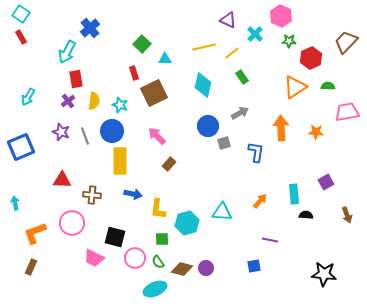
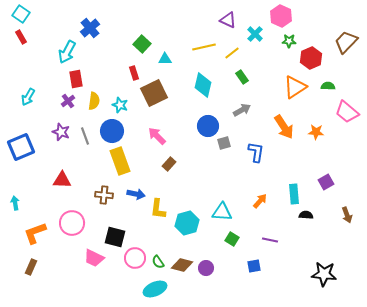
pink trapezoid at (347, 112): rotated 130 degrees counterclockwise
gray arrow at (240, 113): moved 2 px right, 3 px up
orange arrow at (281, 128): moved 3 px right, 1 px up; rotated 150 degrees clockwise
yellow rectangle at (120, 161): rotated 20 degrees counterclockwise
blue arrow at (133, 194): moved 3 px right
brown cross at (92, 195): moved 12 px right
green square at (162, 239): moved 70 px right; rotated 32 degrees clockwise
brown diamond at (182, 269): moved 4 px up
